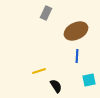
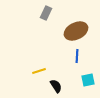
cyan square: moved 1 px left
